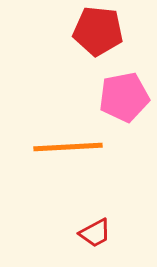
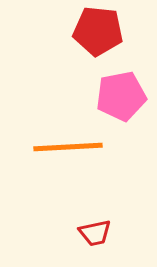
pink pentagon: moved 3 px left, 1 px up
red trapezoid: rotated 16 degrees clockwise
